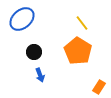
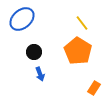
blue arrow: moved 1 px up
orange rectangle: moved 5 px left, 1 px down
